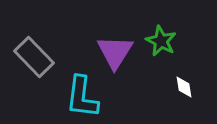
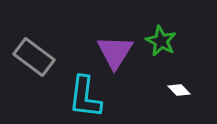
gray rectangle: rotated 9 degrees counterclockwise
white diamond: moved 5 px left, 3 px down; rotated 35 degrees counterclockwise
cyan L-shape: moved 3 px right
